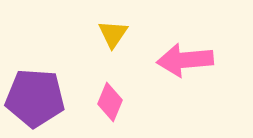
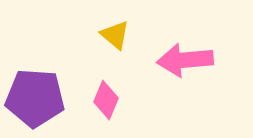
yellow triangle: moved 2 px right, 1 px down; rotated 24 degrees counterclockwise
pink diamond: moved 4 px left, 2 px up
